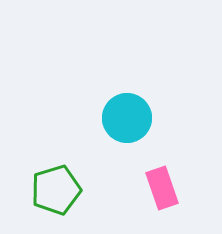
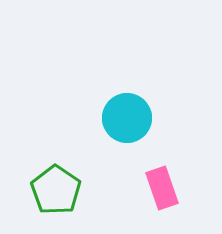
green pentagon: rotated 21 degrees counterclockwise
